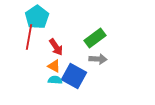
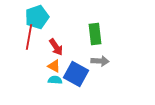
cyan pentagon: rotated 15 degrees clockwise
green rectangle: moved 4 px up; rotated 60 degrees counterclockwise
gray arrow: moved 2 px right, 2 px down
blue square: moved 2 px right, 2 px up
